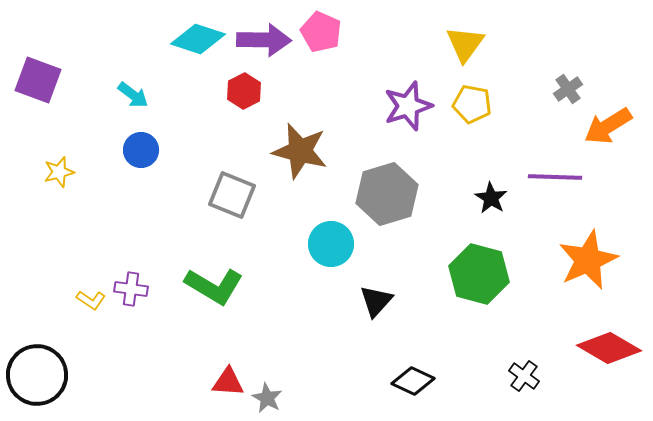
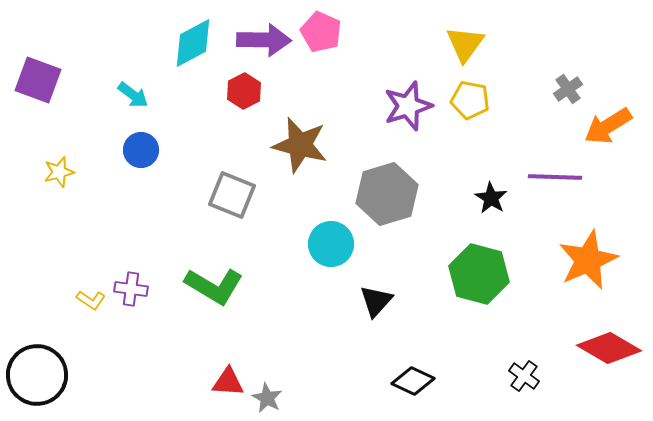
cyan diamond: moved 5 px left, 4 px down; rotated 46 degrees counterclockwise
yellow pentagon: moved 2 px left, 4 px up
brown star: moved 6 px up
